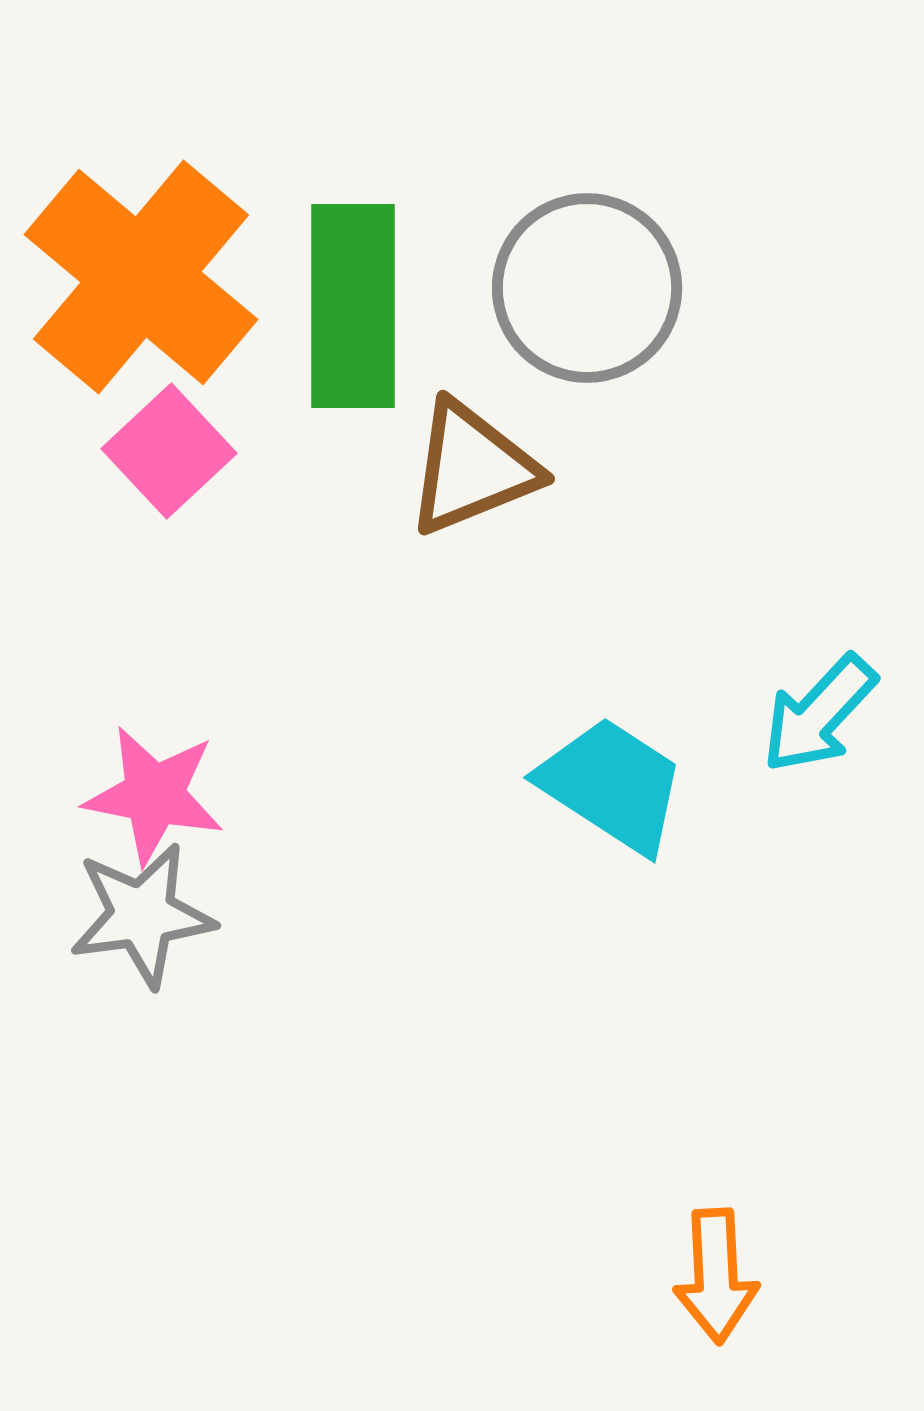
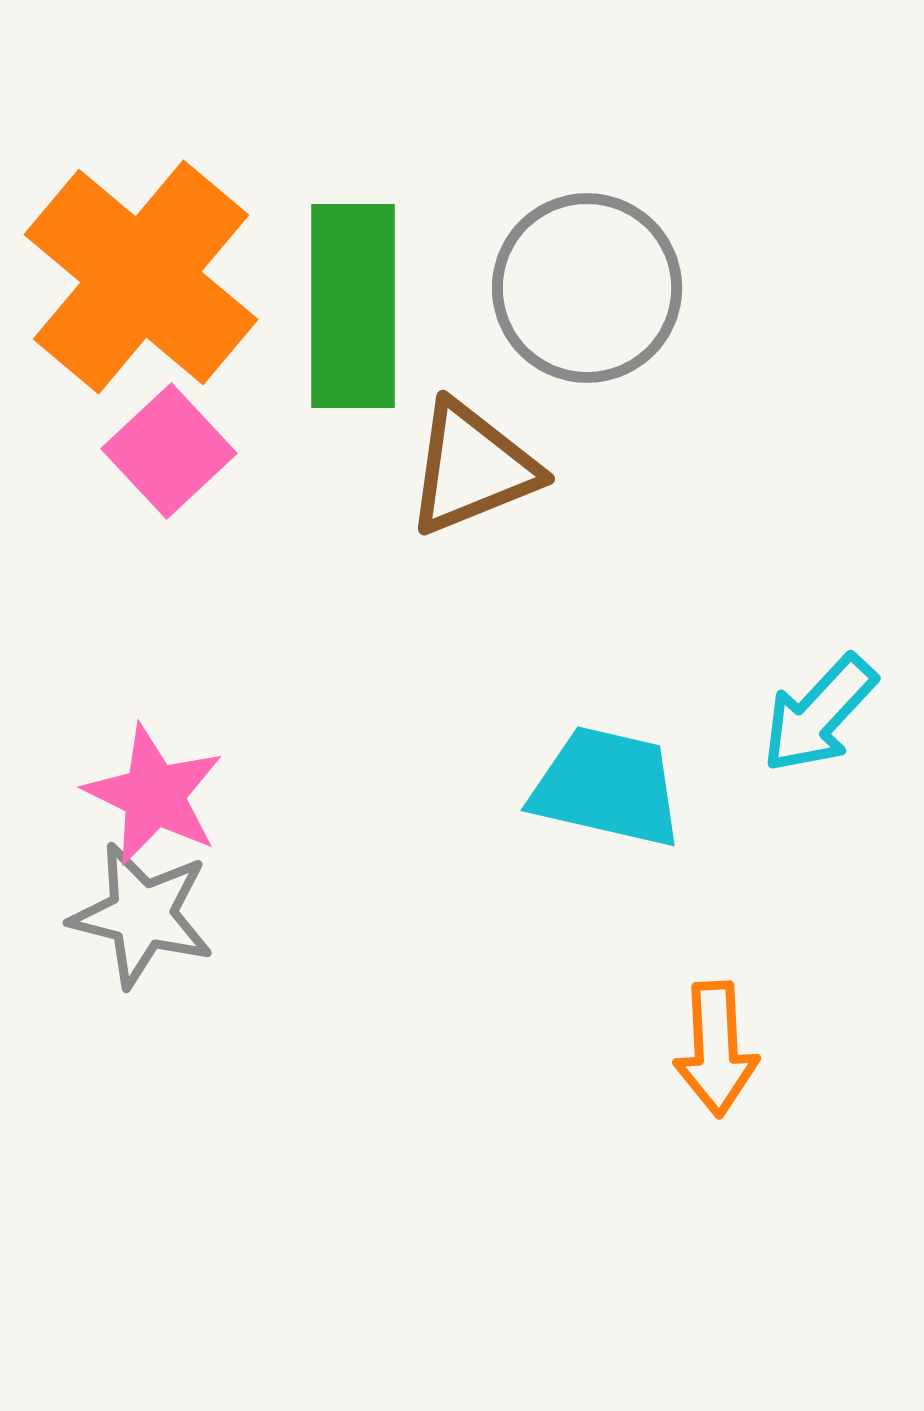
cyan trapezoid: moved 5 px left, 2 px down; rotated 20 degrees counterclockwise
pink star: rotated 15 degrees clockwise
gray star: rotated 22 degrees clockwise
orange arrow: moved 227 px up
